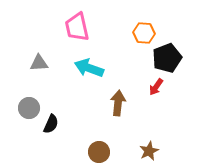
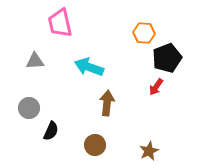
pink trapezoid: moved 17 px left, 4 px up
gray triangle: moved 4 px left, 2 px up
cyan arrow: moved 1 px up
brown arrow: moved 11 px left
black semicircle: moved 7 px down
brown circle: moved 4 px left, 7 px up
